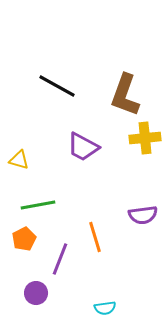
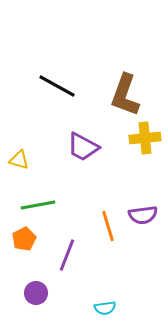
orange line: moved 13 px right, 11 px up
purple line: moved 7 px right, 4 px up
